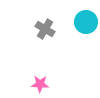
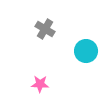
cyan circle: moved 29 px down
